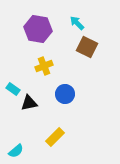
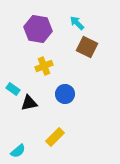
cyan semicircle: moved 2 px right
